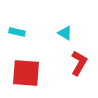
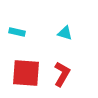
cyan triangle: rotated 14 degrees counterclockwise
red L-shape: moved 17 px left, 11 px down
